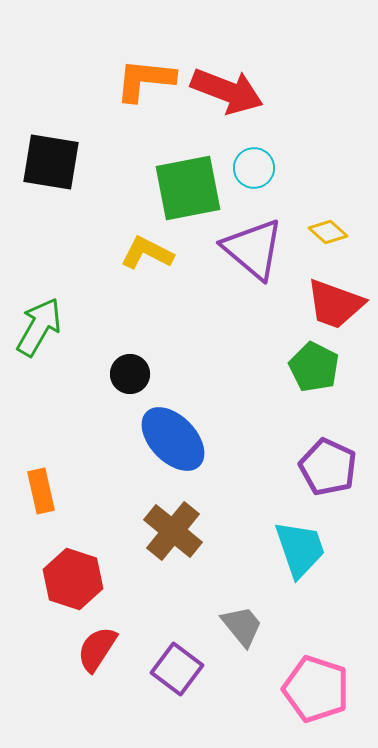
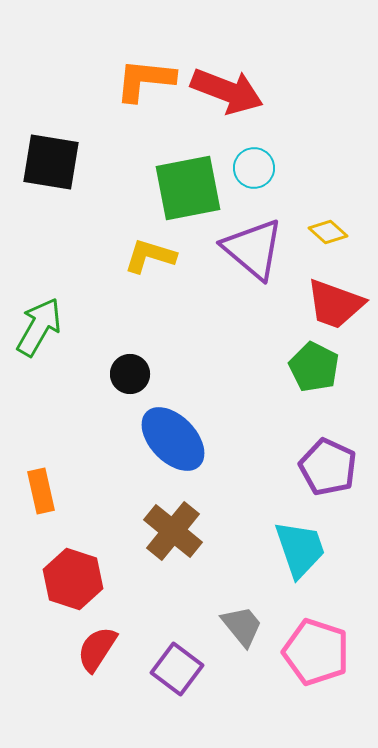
yellow L-shape: moved 3 px right, 3 px down; rotated 10 degrees counterclockwise
pink pentagon: moved 37 px up
